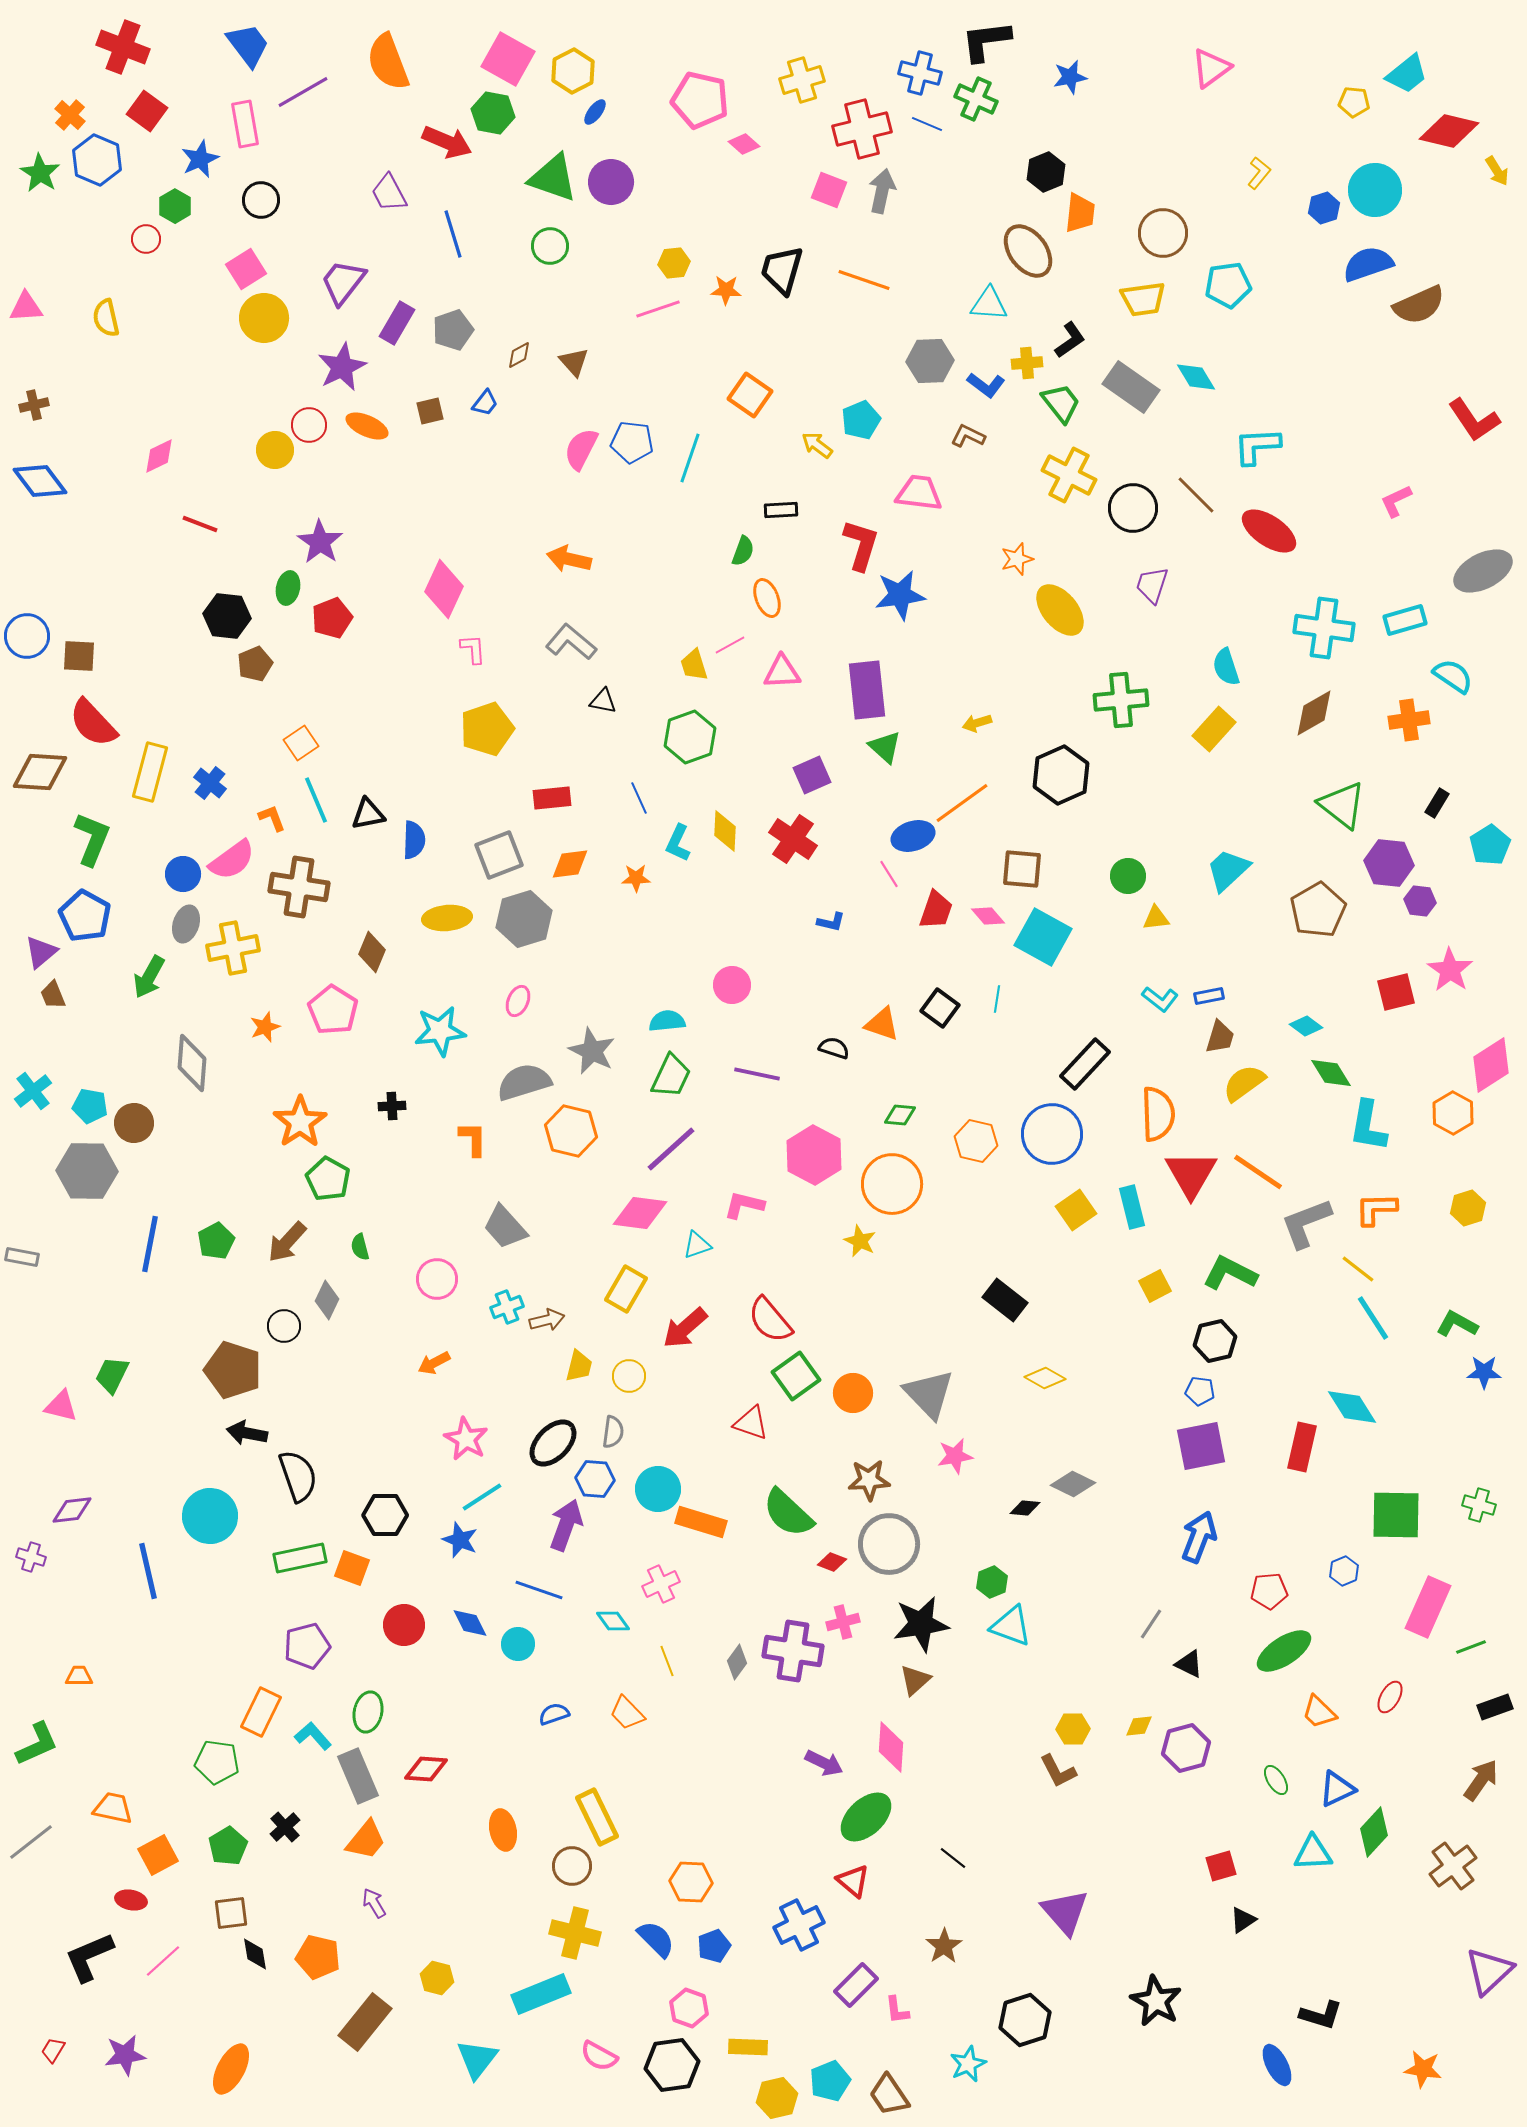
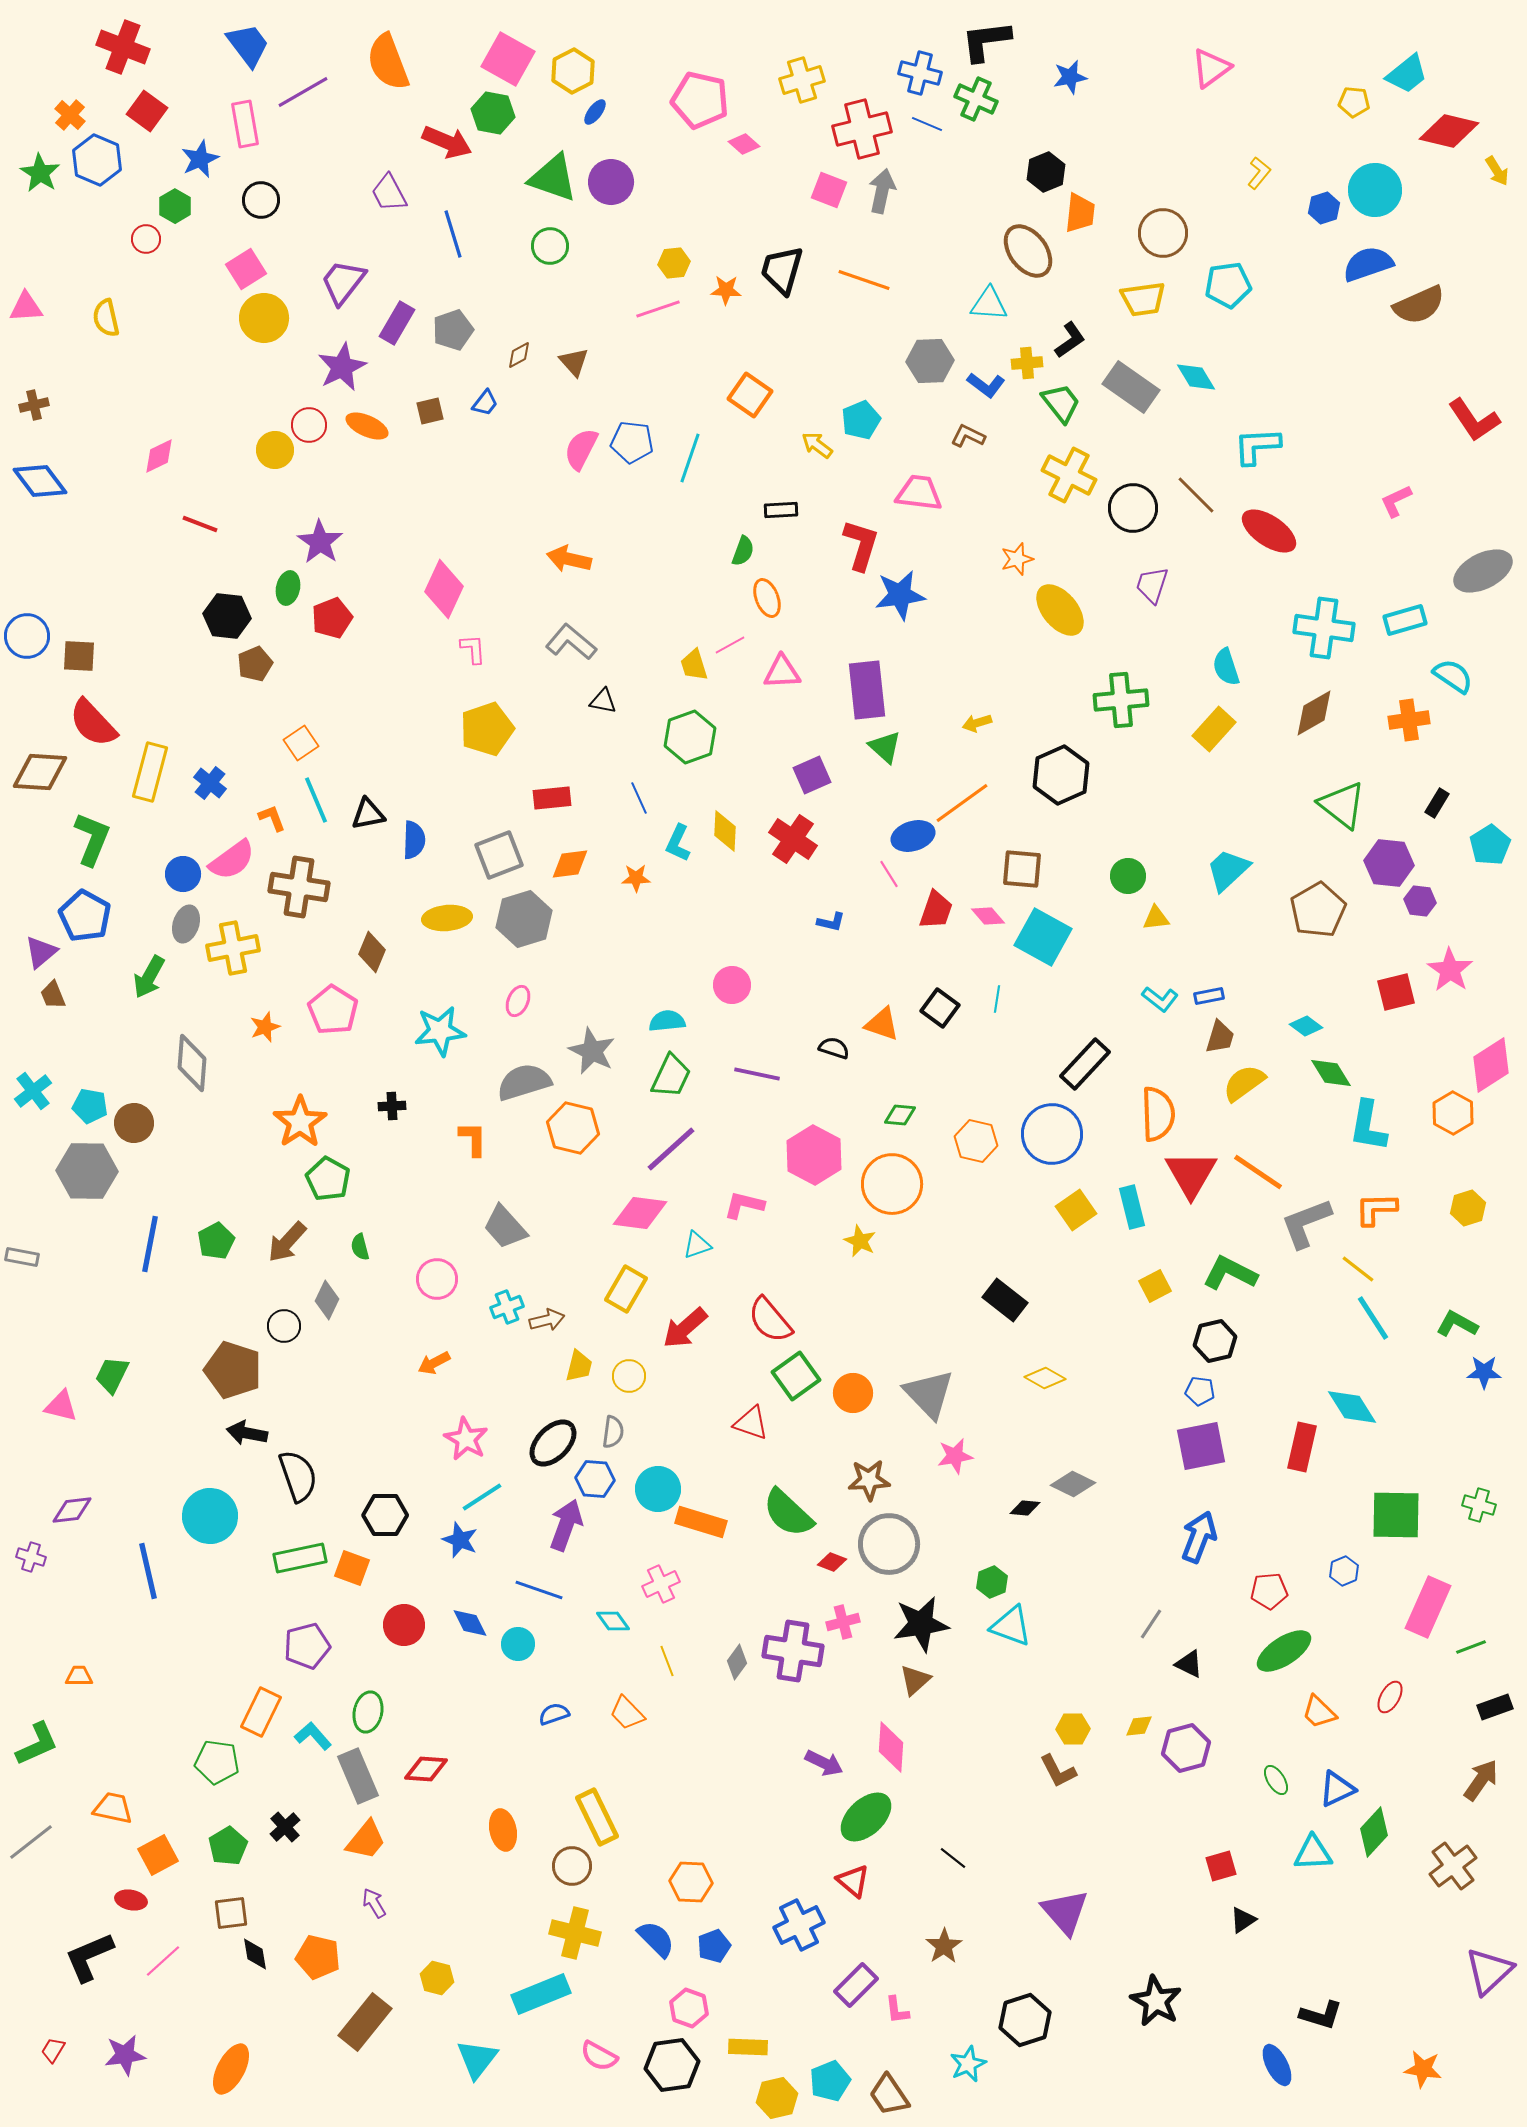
orange hexagon at (571, 1131): moved 2 px right, 3 px up
